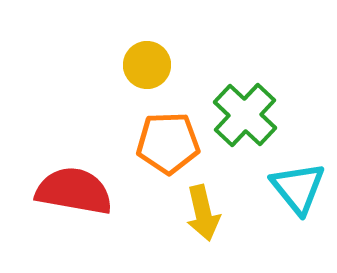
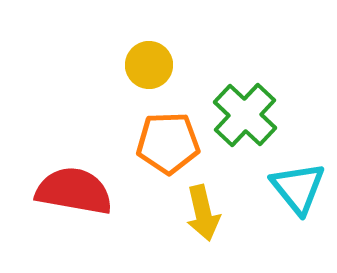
yellow circle: moved 2 px right
